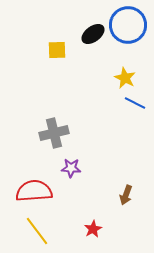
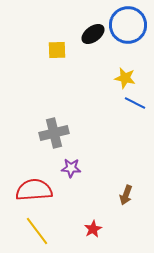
yellow star: rotated 15 degrees counterclockwise
red semicircle: moved 1 px up
